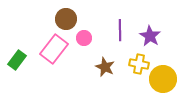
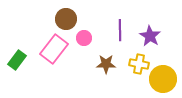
brown star: moved 1 px right, 3 px up; rotated 24 degrees counterclockwise
